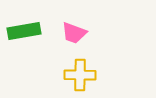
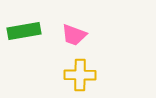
pink trapezoid: moved 2 px down
